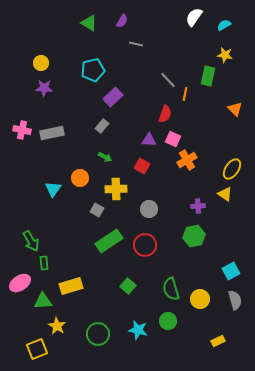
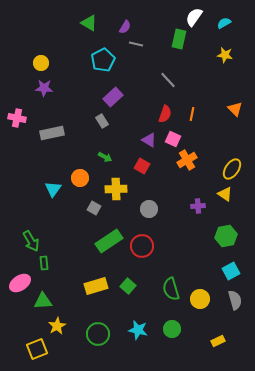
purple semicircle at (122, 21): moved 3 px right, 6 px down
cyan semicircle at (224, 25): moved 2 px up
cyan pentagon at (93, 70): moved 10 px right, 10 px up; rotated 15 degrees counterclockwise
green rectangle at (208, 76): moved 29 px left, 37 px up
orange line at (185, 94): moved 7 px right, 20 px down
gray rectangle at (102, 126): moved 5 px up; rotated 72 degrees counterclockwise
pink cross at (22, 130): moved 5 px left, 12 px up
purple triangle at (149, 140): rotated 28 degrees clockwise
gray square at (97, 210): moved 3 px left, 2 px up
green hexagon at (194, 236): moved 32 px right
red circle at (145, 245): moved 3 px left, 1 px down
yellow rectangle at (71, 286): moved 25 px right
green circle at (168, 321): moved 4 px right, 8 px down
yellow star at (57, 326): rotated 12 degrees clockwise
